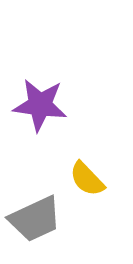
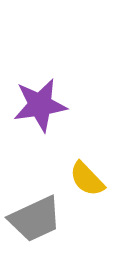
purple star: rotated 16 degrees counterclockwise
